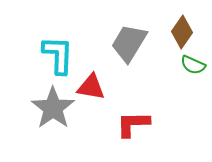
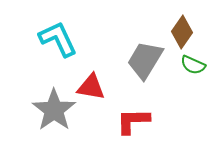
gray trapezoid: moved 16 px right, 17 px down
cyan L-shape: moved 16 px up; rotated 27 degrees counterclockwise
gray star: moved 1 px right, 2 px down
red L-shape: moved 3 px up
